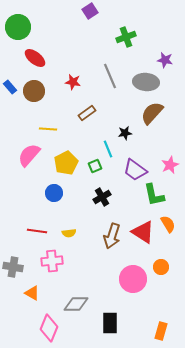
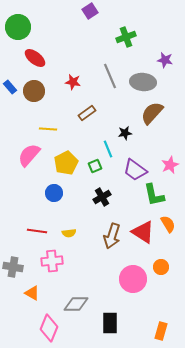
gray ellipse: moved 3 px left
